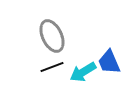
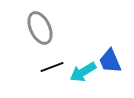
gray ellipse: moved 12 px left, 8 px up
blue trapezoid: moved 1 px right, 1 px up
